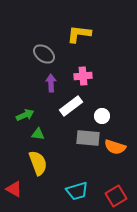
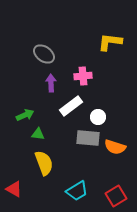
yellow L-shape: moved 31 px right, 8 px down
white circle: moved 4 px left, 1 px down
yellow semicircle: moved 6 px right
cyan trapezoid: rotated 15 degrees counterclockwise
